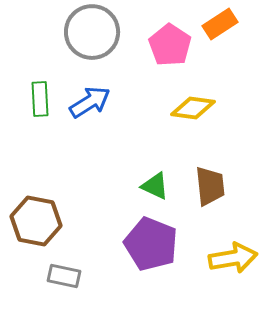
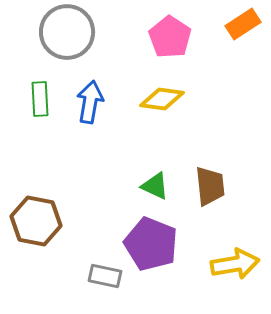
orange rectangle: moved 23 px right
gray circle: moved 25 px left
pink pentagon: moved 8 px up
blue arrow: rotated 48 degrees counterclockwise
yellow diamond: moved 31 px left, 9 px up
yellow arrow: moved 2 px right, 6 px down
gray rectangle: moved 41 px right
